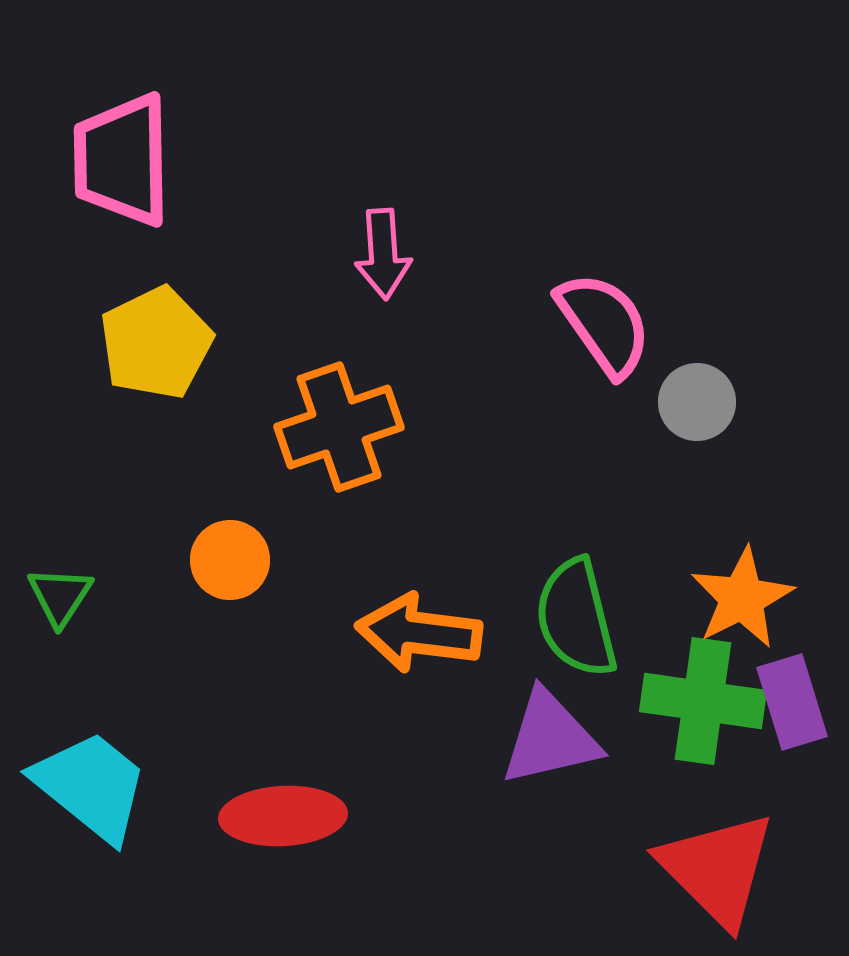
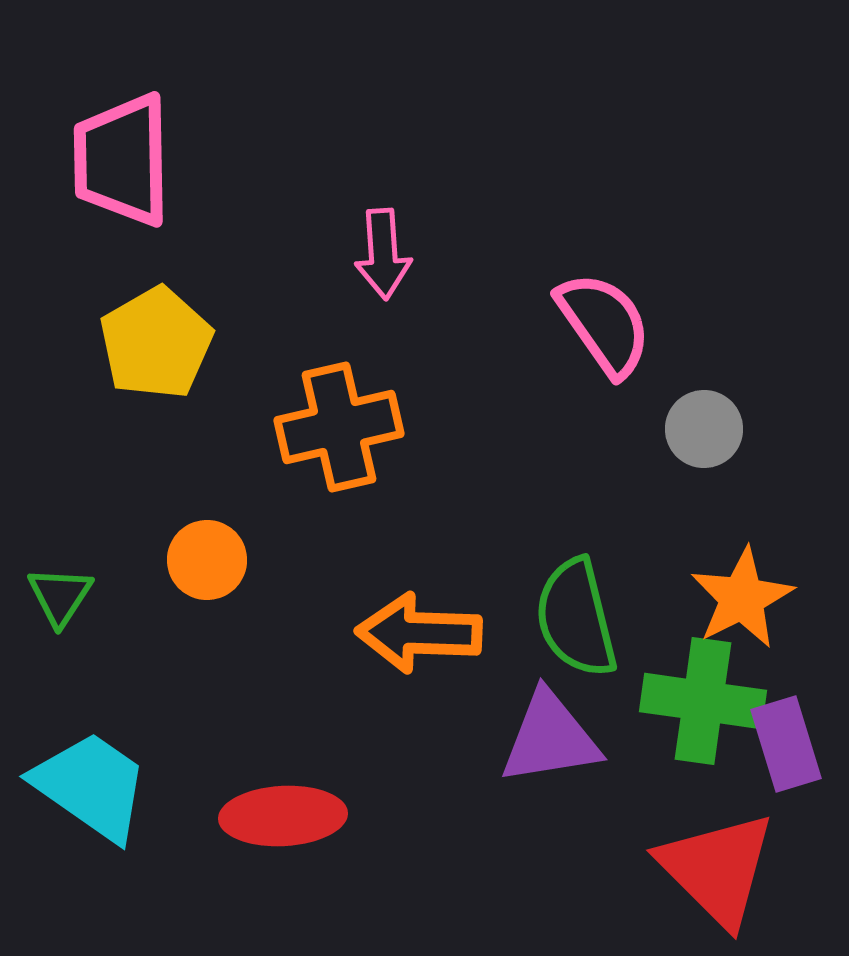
yellow pentagon: rotated 4 degrees counterclockwise
gray circle: moved 7 px right, 27 px down
orange cross: rotated 6 degrees clockwise
orange circle: moved 23 px left
orange arrow: rotated 5 degrees counterclockwise
purple rectangle: moved 6 px left, 42 px down
purple triangle: rotated 4 degrees clockwise
cyan trapezoid: rotated 4 degrees counterclockwise
